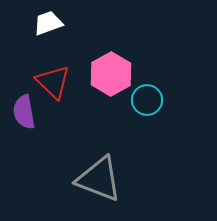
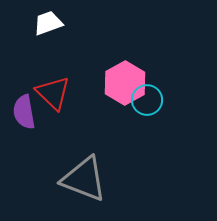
pink hexagon: moved 14 px right, 9 px down
red triangle: moved 11 px down
gray triangle: moved 15 px left
